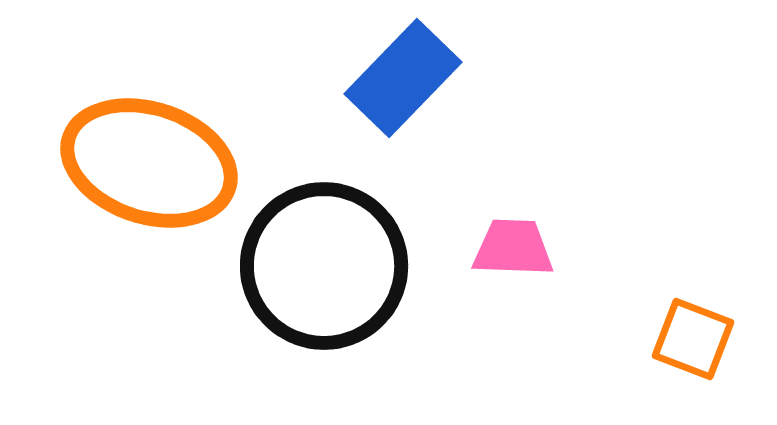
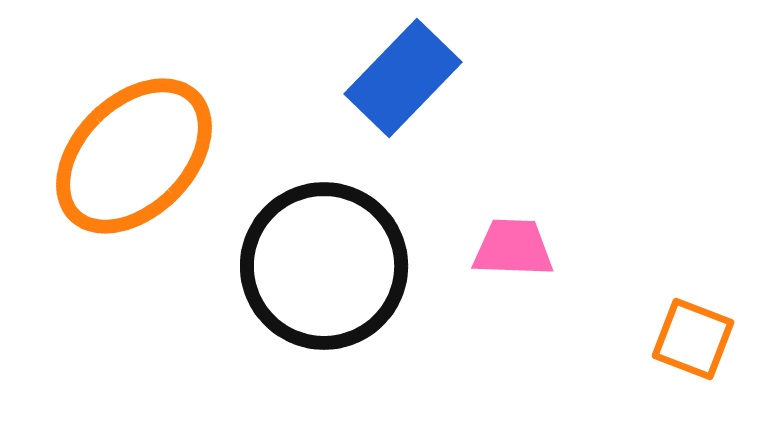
orange ellipse: moved 15 px left, 7 px up; rotated 63 degrees counterclockwise
